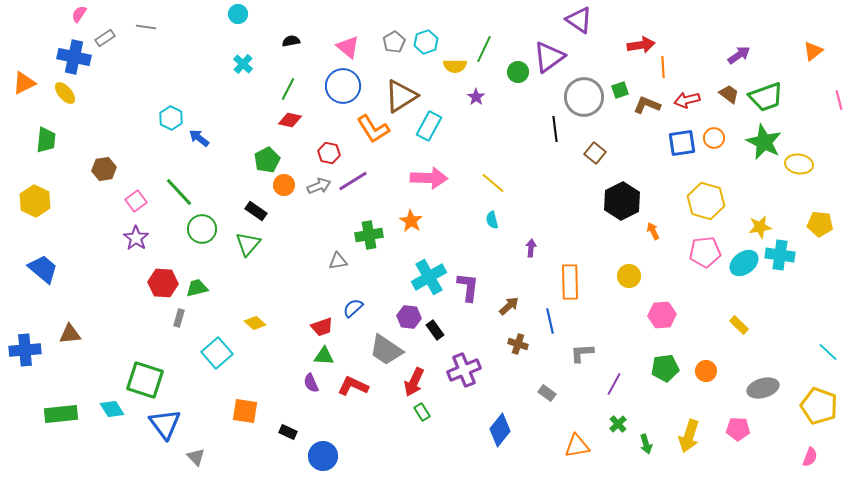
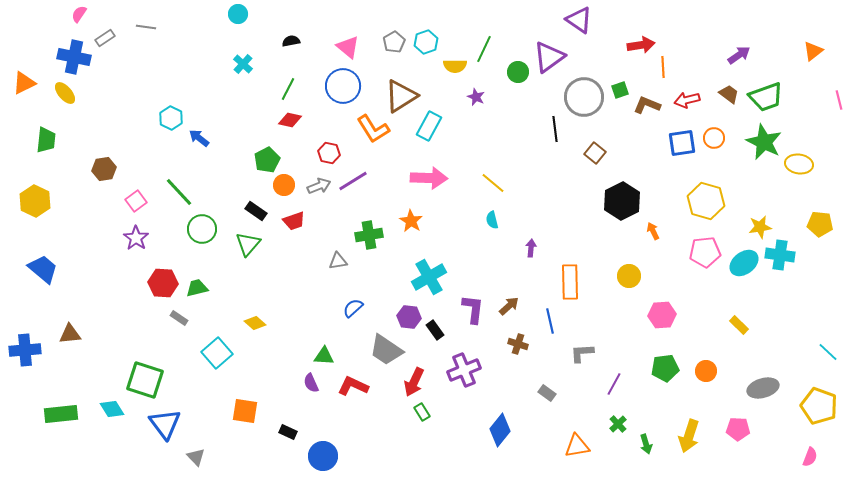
purple star at (476, 97): rotated 12 degrees counterclockwise
purple L-shape at (468, 287): moved 5 px right, 22 px down
gray rectangle at (179, 318): rotated 72 degrees counterclockwise
red trapezoid at (322, 327): moved 28 px left, 106 px up
